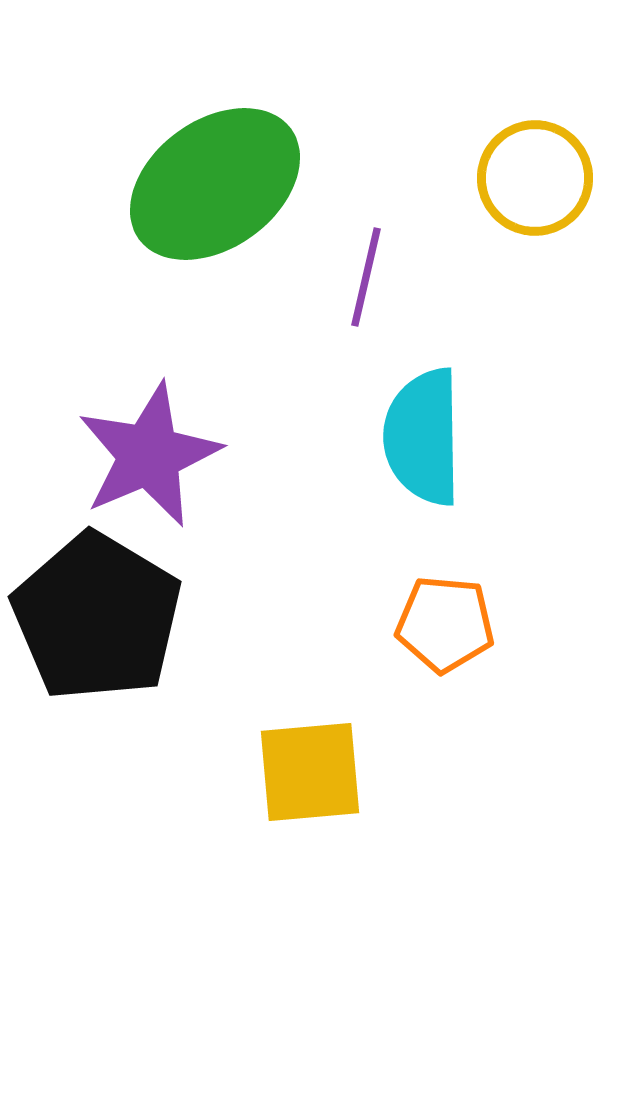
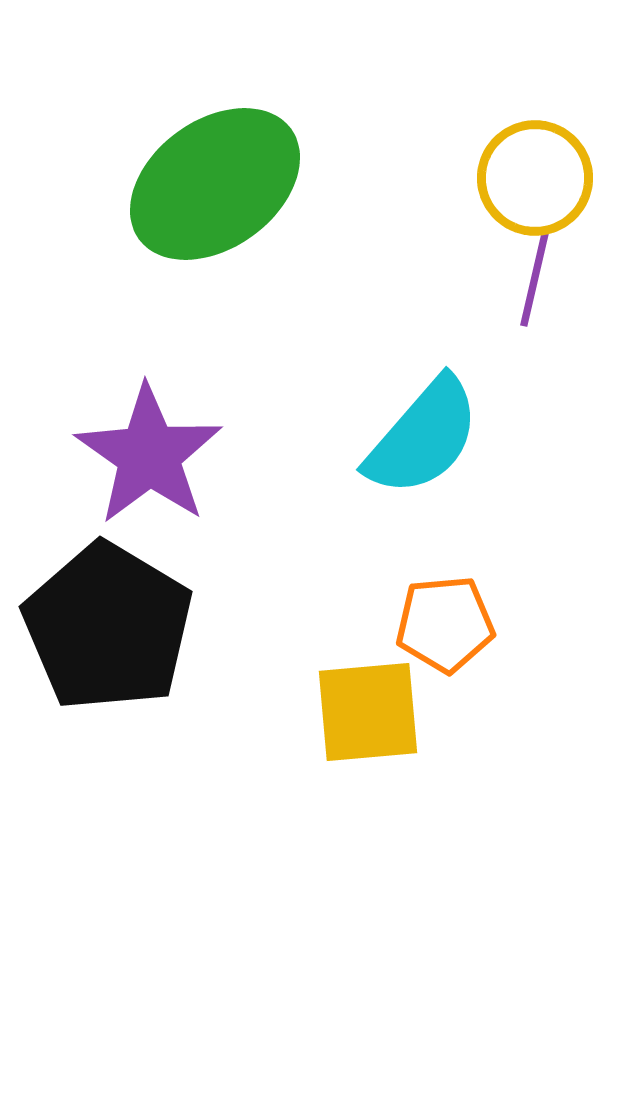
purple line: moved 169 px right
cyan semicircle: rotated 138 degrees counterclockwise
purple star: rotated 14 degrees counterclockwise
black pentagon: moved 11 px right, 10 px down
orange pentagon: rotated 10 degrees counterclockwise
yellow square: moved 58 px right, 60 px up
